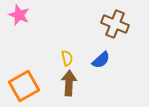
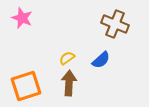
pink star: moved 3 px right, 3 px down
yellow semicircle: rotated 112 degrees counterclockwise
orange square: moved 2 px right; rotated 12 degrees clockwise
